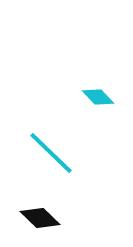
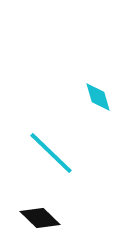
cyan diamond: rotated 28 degrees clockwise
